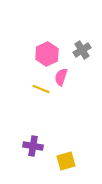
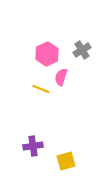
purple cross: rotated 18 degrees counterclockwise
